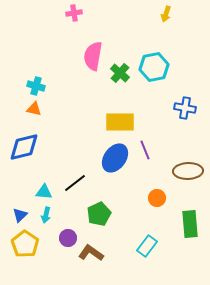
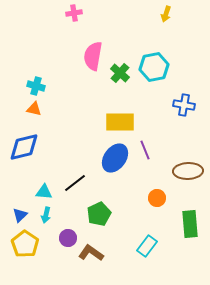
blue cross: moved 1 px left, 3 px up
